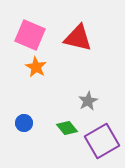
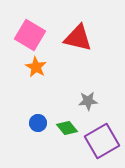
pink square: rotated 8 degrees clockwise
gray star: rotated 24 degrees clockwise
blue circle: moved 14 px right
